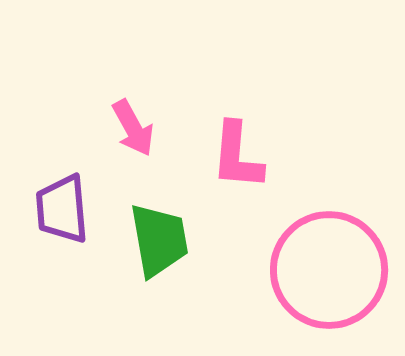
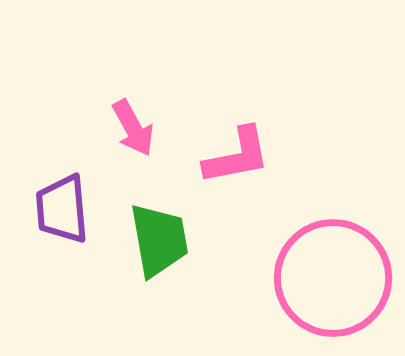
pink L-shape: rotated 106 degrees counterclockwise
pink circle: moved 4 px right, 8 px down
